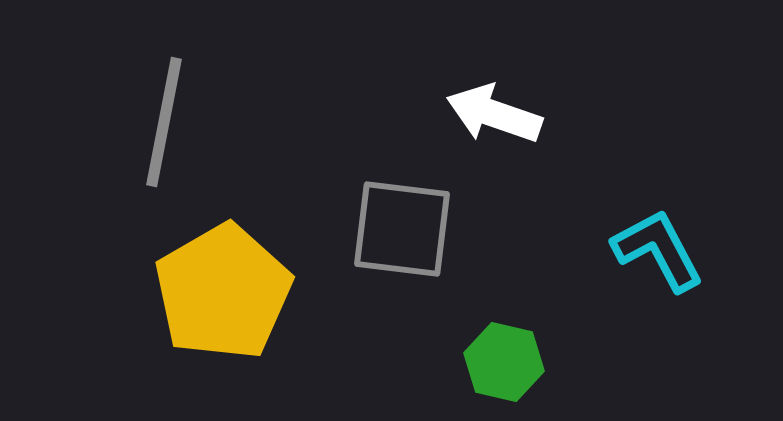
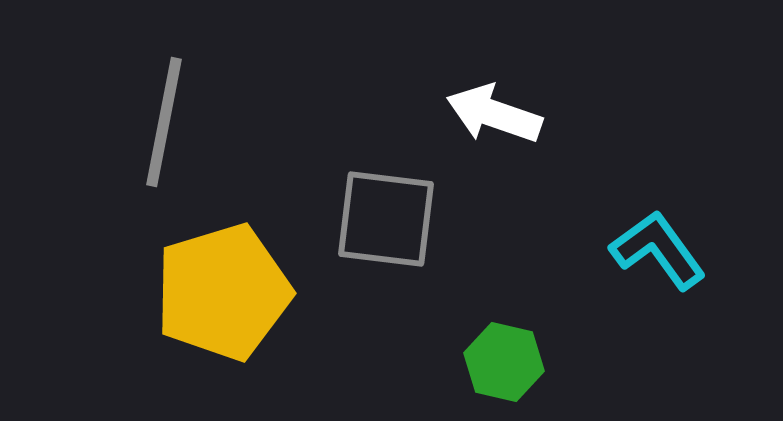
gray square: moved 16 px left, 10 px up
cyan L-shape: rotated 8 degrees counterclockwise
yellow pentagon: rotated 13 degrees clockwise
